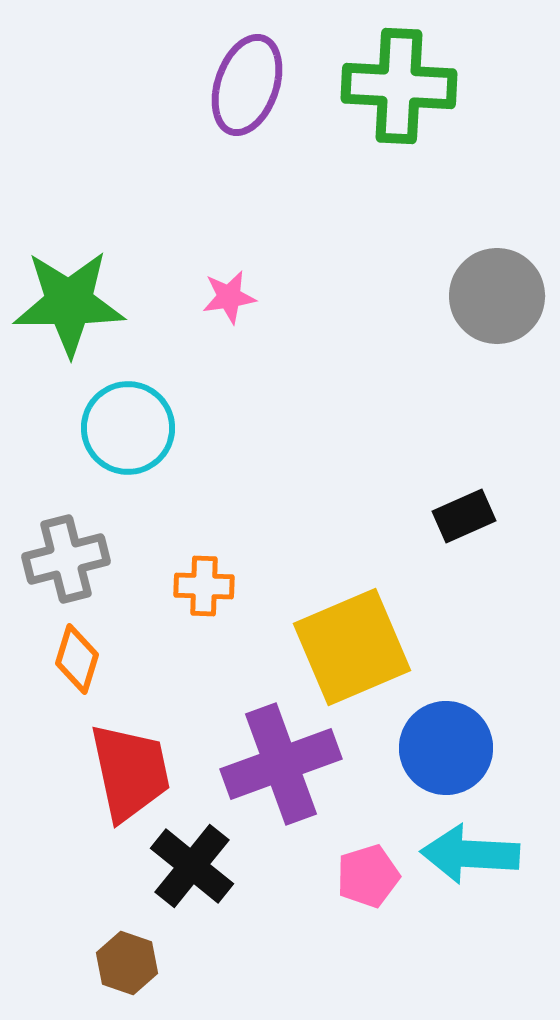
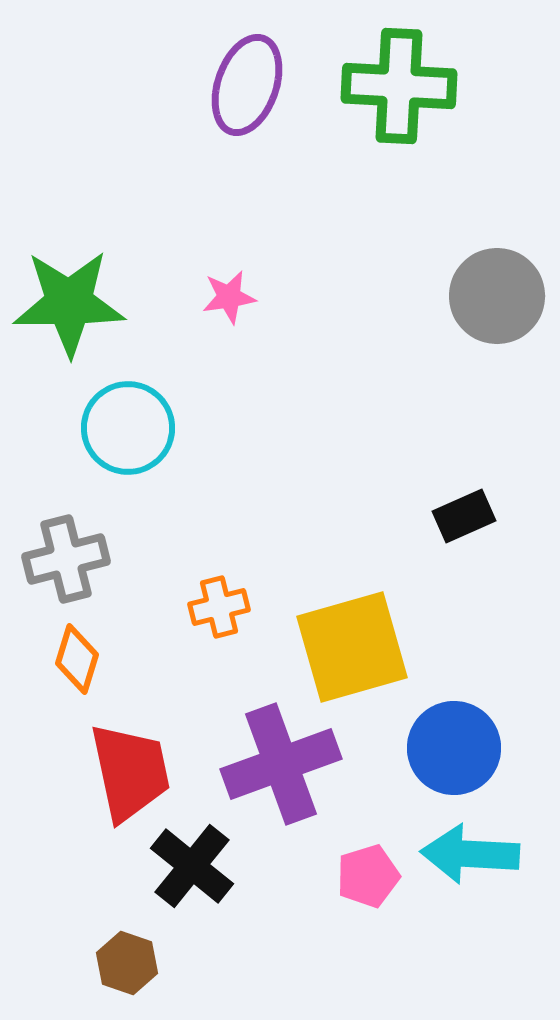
orange cross: moved 15 px right, 21 px down; rotated 16 degrees counterclockwise
yellow square: rotated 7 degrees clockwise
blue circle: moved 8 px right
